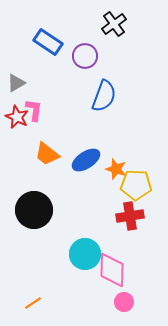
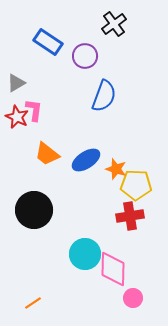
pink diamond: moved 1 px right, 1 px up
pink circle: moved 9 px right, 4 px up
